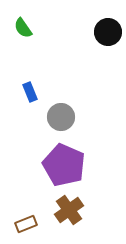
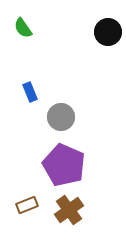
brown rectangle: moved 1 px right, 19 px up
